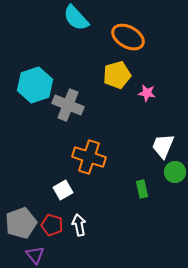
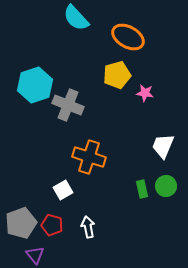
pink star: moved 2 px left
green circle: moved 9 px left, 14 px down
white arrow: moved 9 px right, 2 px down
